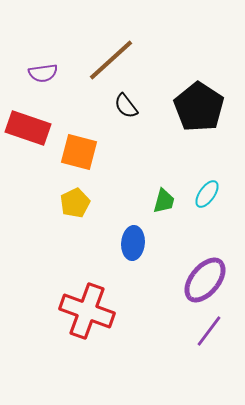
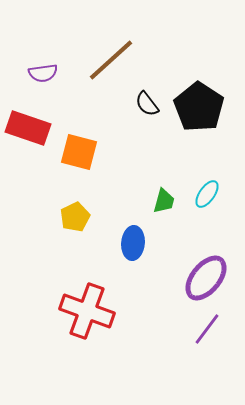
black semicircle: moved 21 px right, 2 px up
yellow pentagon: moved 14 px down
purple ellipse: moved 1 px right, 2 px up
purple line: moved 2 px left, 2 px up
